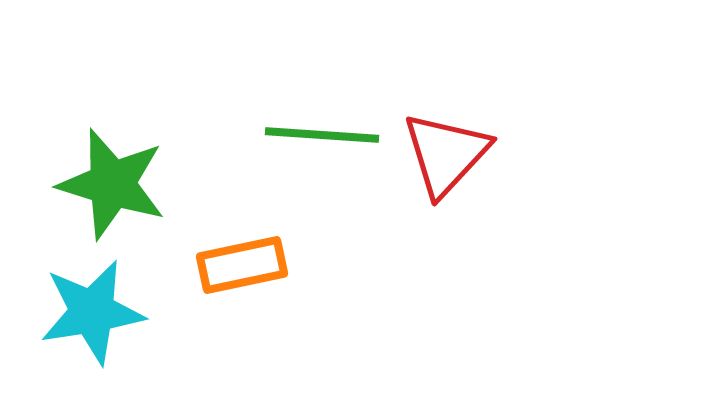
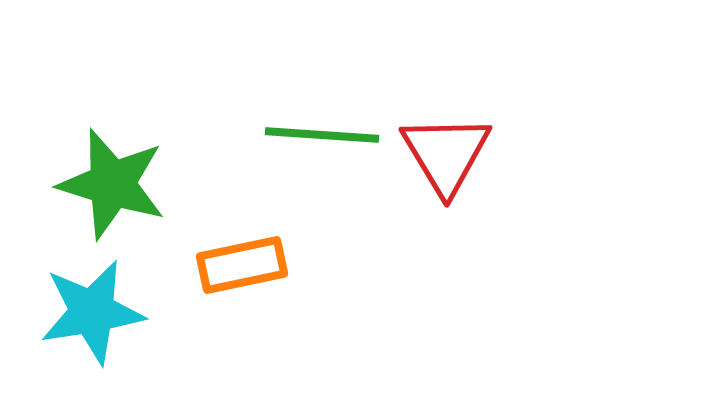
red triangle: rotated 14 degrees counterclockwise
